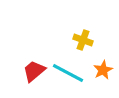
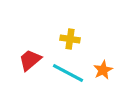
yellow cross: moved 13 px left, 1 px up; rotated 12 degrees counterclockwise
red trapezoid: moved 4 px left, 11 px up
